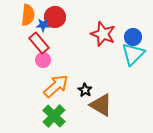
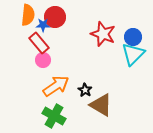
orange arrow: rotated 8 degrees clockwise
green cross: rotated 15 degrees counterclockwise
